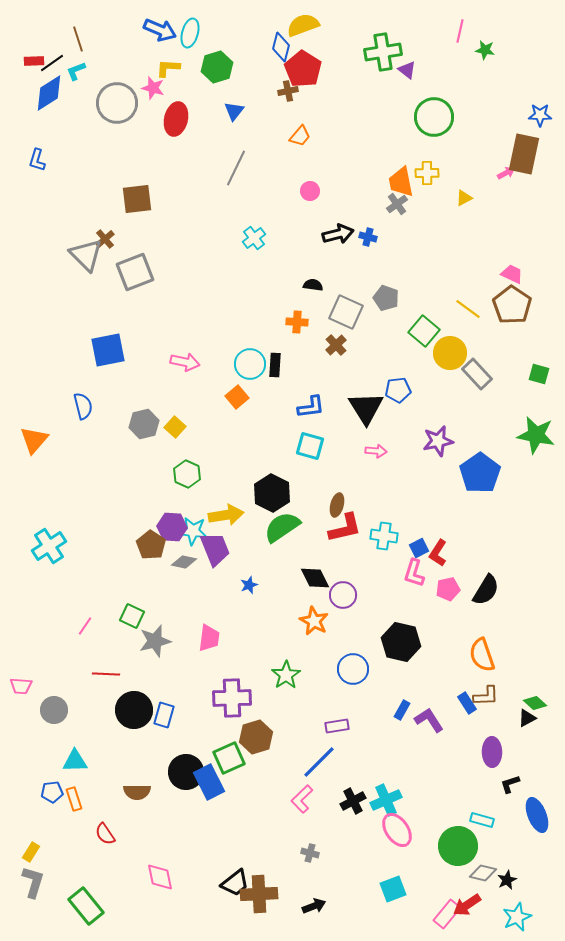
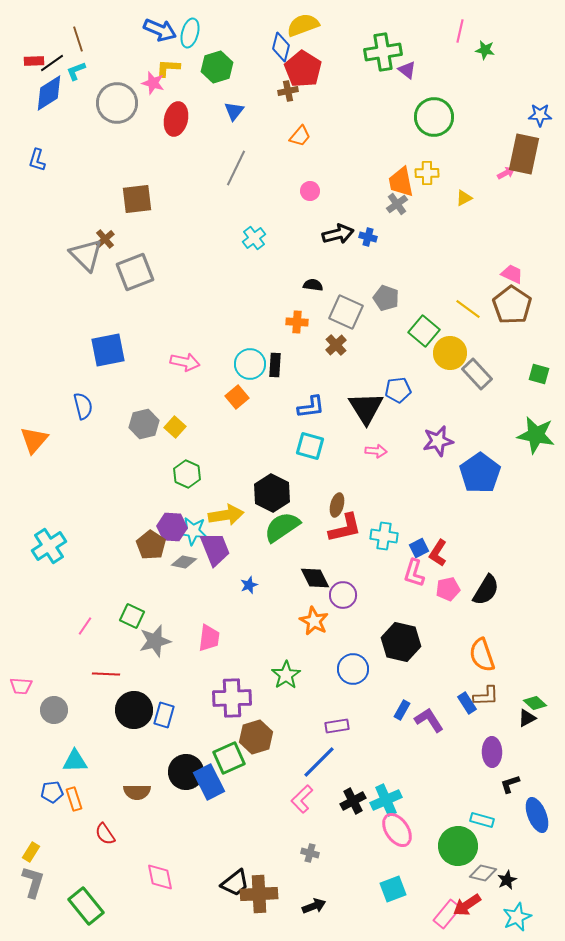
pink star at (153, 88): moved 5 px up
